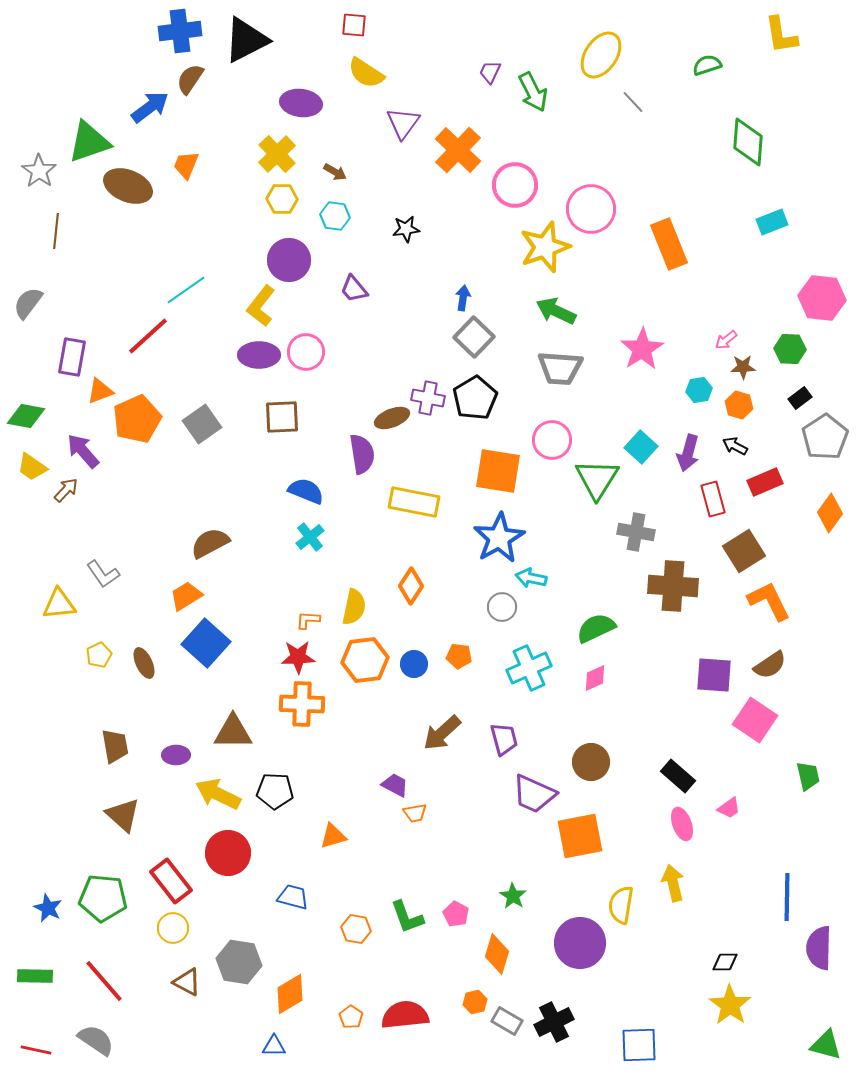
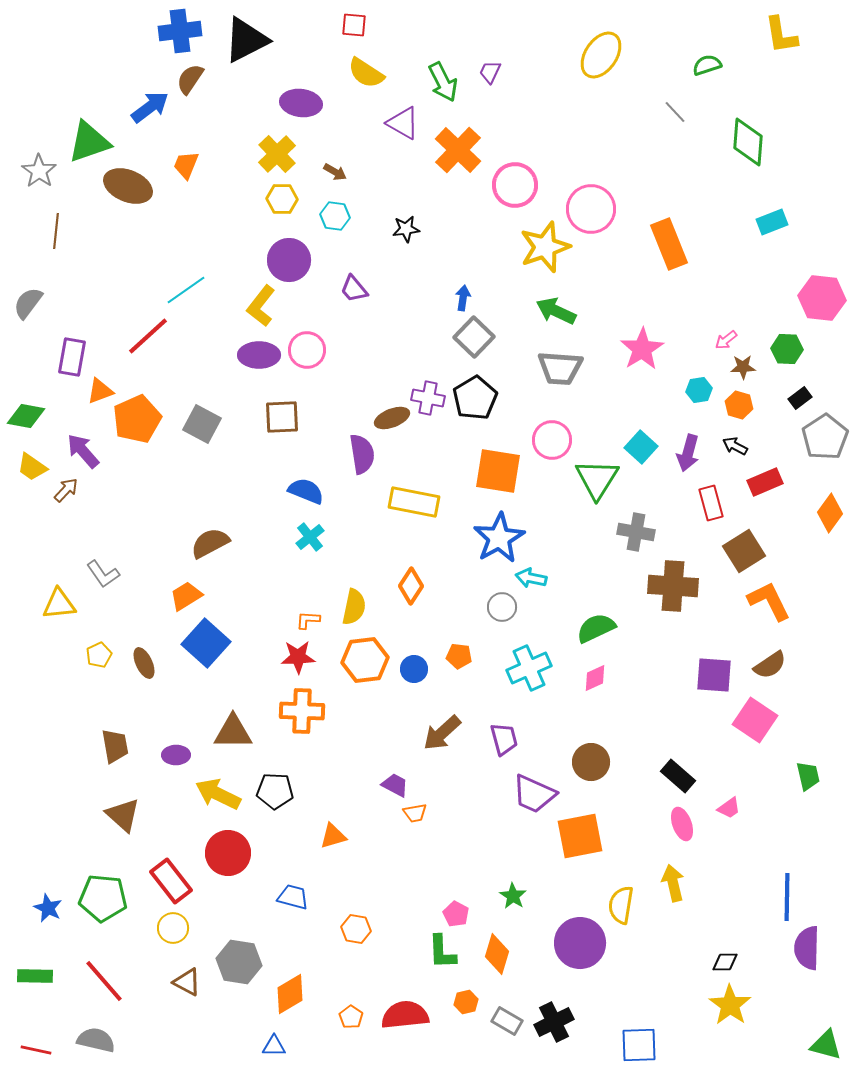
green arrow at (533, 92): moved 90 px left, 10 px up
gray line at (633, 102): moved 42 px right, 10 px down
purple triangle at (403, 123): rotated 36 degrees counterclockwise
green hexagon at (790, 349): moved 3 px left
pink circle at (306, 352): moved 1 px right, 2 px up
gray square at (202, 424): rotated 27 degrees counterclockwise
red rectangle at (713, 499): moved 2 px left, 4 px down
blue circle at (414, 664): moved 5 px down
orange cross at (302, 704): moved 7 px down
green L-shape at (407, 917): moved 35 px right, 35 px down; rotated 18 degrees clockwise
purple semicircle at (819, 948): moved 12 px left
orange hexagon at (475, 1002): moved 9 px left
gray semicircle at (96, 1040): rotated 21 degrees counterclockwise
